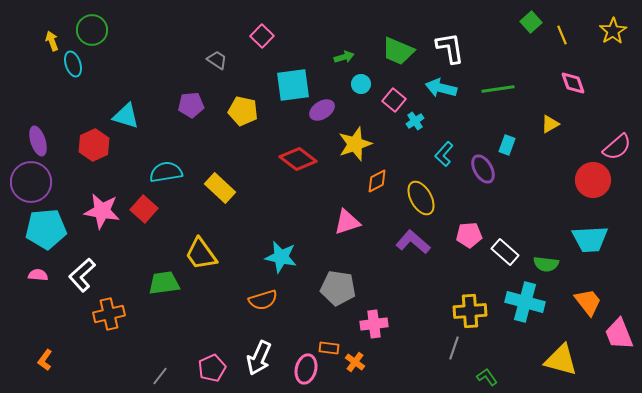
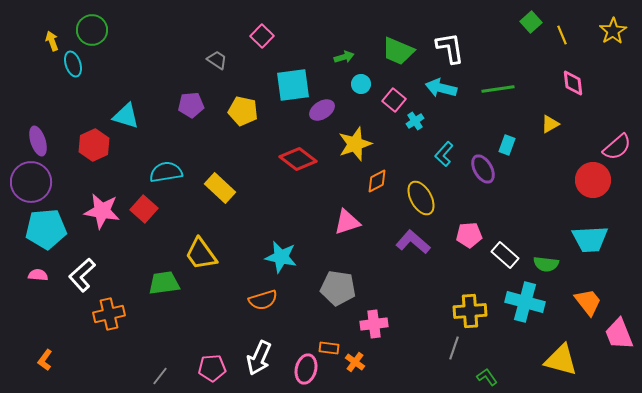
pink diamond at (573, 83): rotated 12 degrees clockwise
white rectangle at (505, 252): moved 3 px down
pink pentagon at (212, 368): rotated 20 degrees clockwise
